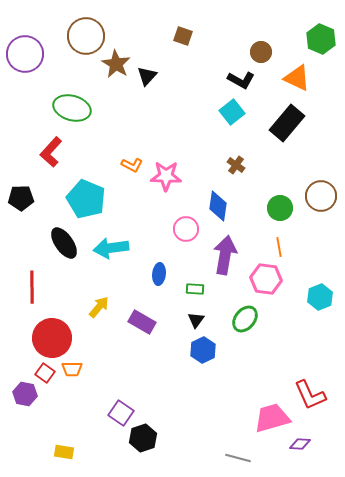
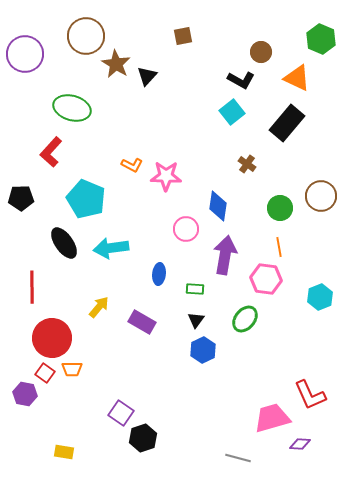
brown square at (183, 36): rotated 30 degrees counterclockwise
brown cross at (236, 165): moved 11 px right, 1 px up
